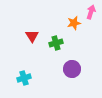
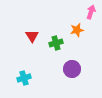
orange star: moved 3 px right, 7 px down
